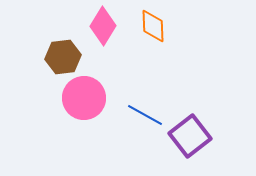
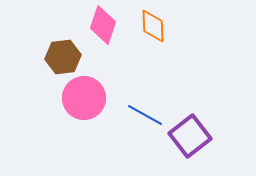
pink diamond: moved 1 px up; rotated 12 degrees counterclockwise
